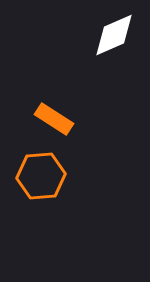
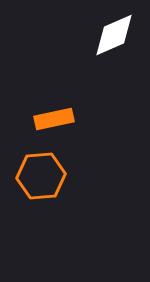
orange rectangle: rotated 45 degrees counterclockwise
